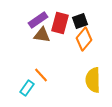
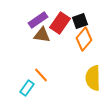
red rectangle: rotated 20 degrees clockwise
yellow semicircle: moved 2 px up
